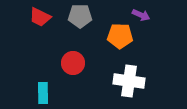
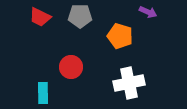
purple arrow: moved 7 px right, 3 px up
orange pentagon: rotated 15 degrees clockwise
red circle: moved 2 px left, 4 px down
white cross: moved 2 px down; rotated 20 degrees counterclockwise
